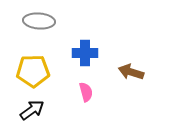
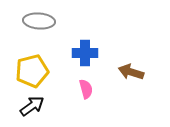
yellow pentagon: moved 1 px left; rotated 12 degrees counterclockwise
pink semicircle: moved 3 px up
black arrow: moved 4 px up
